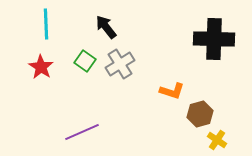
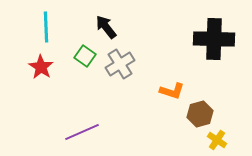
cyan line: moved 3 px down
green square: moved 5 px up
